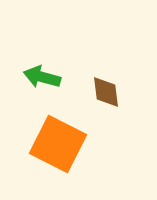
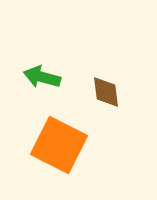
orange square: moved 1 px right, 1 px down
